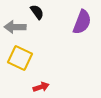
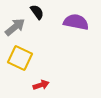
purple semicircle: moved 6 px left; rotated 100 degrees counterclockwise
gray arrow: rotated 140 degrees clockwise
red arrow: moved 2 px up
